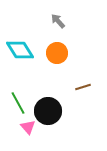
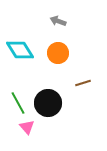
gray arrow: rotated 28 degrees counterclockwise
orange circle: moved 1 px right
brown line: moved 4 px up
black circle: moved 8 px up
pink triangle: moved 1 px left
